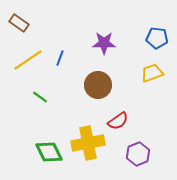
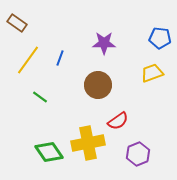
brown rectangle: moved 2 px left
blue pentagon: moved 3 px right
yellow line: rotated 20 degrees counterclockwise
green diamond: rotated 8 degrees counterclockwise
